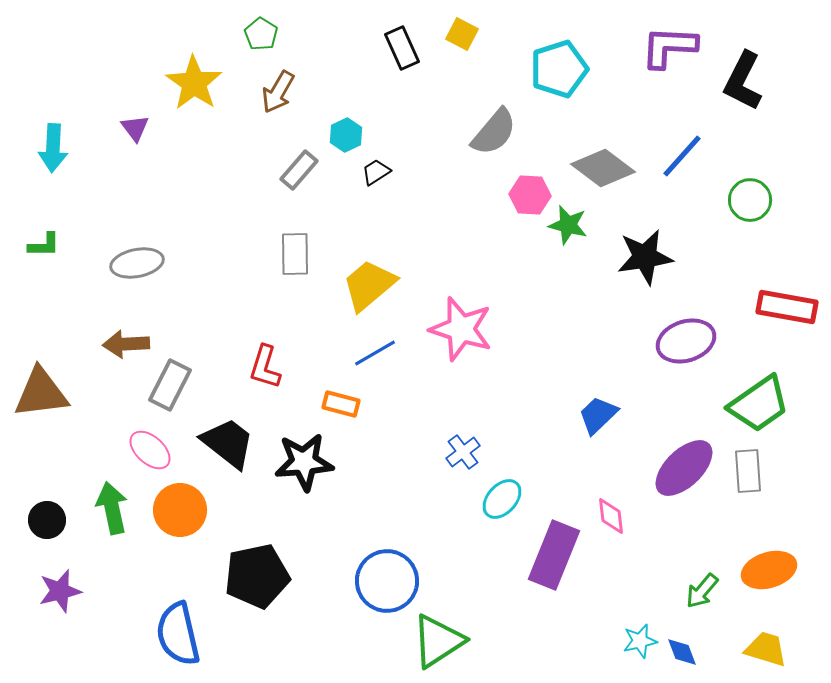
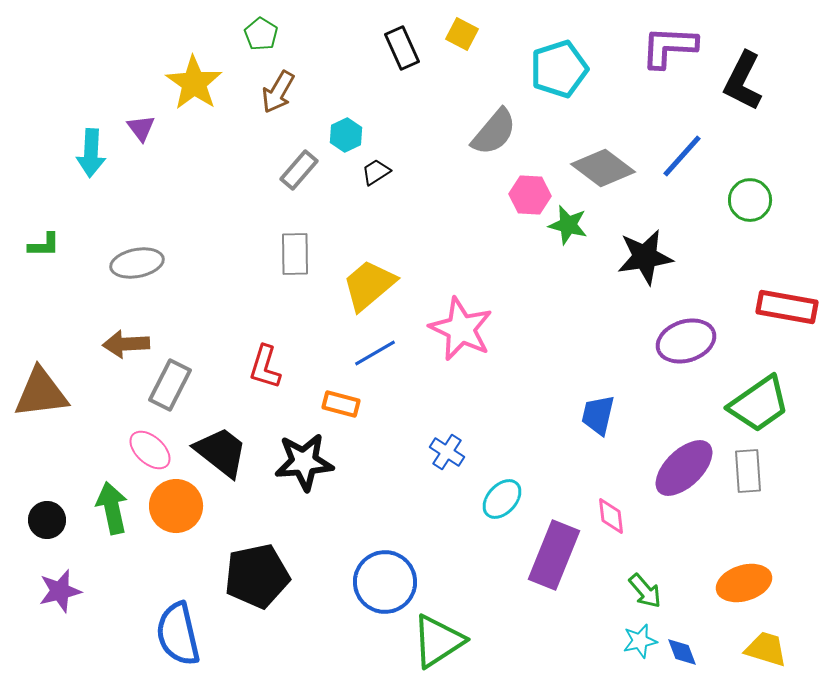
purple triangle at (135, 128): moved 6 px right
cyan arrow at (53, 148): moved 38 px right, 5 px down
pink star at (461, 329): rotated 8 degrees clockwise
blue trapezoid at (598, 415): rotated 33 degrees counterclockwise
black trapezoid at (228, 443): moved 7 px left, 9 px down
blue cross at (463, 452): moved 16 px left; rotated 20 degrees counterclockwise
orange circle at (180, 510): moved 4 px left, 4 px up
orange ellipse at (769, 570): moved 25 px left, 13 px down
blue circle at (387, 581): moved 2 px left, 1 px down
green arrow at (702, 591): moved 57 px left; rotated 81 degrees counterclockwise
